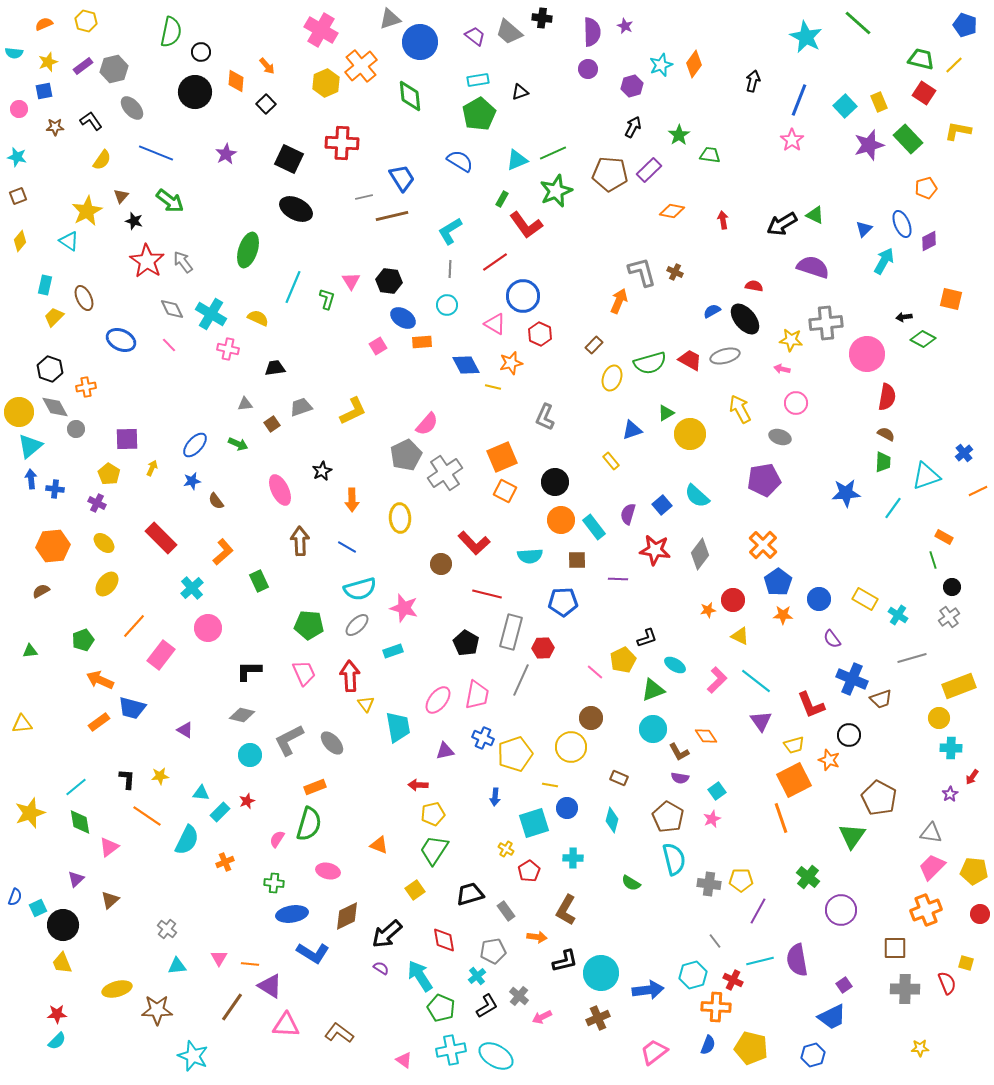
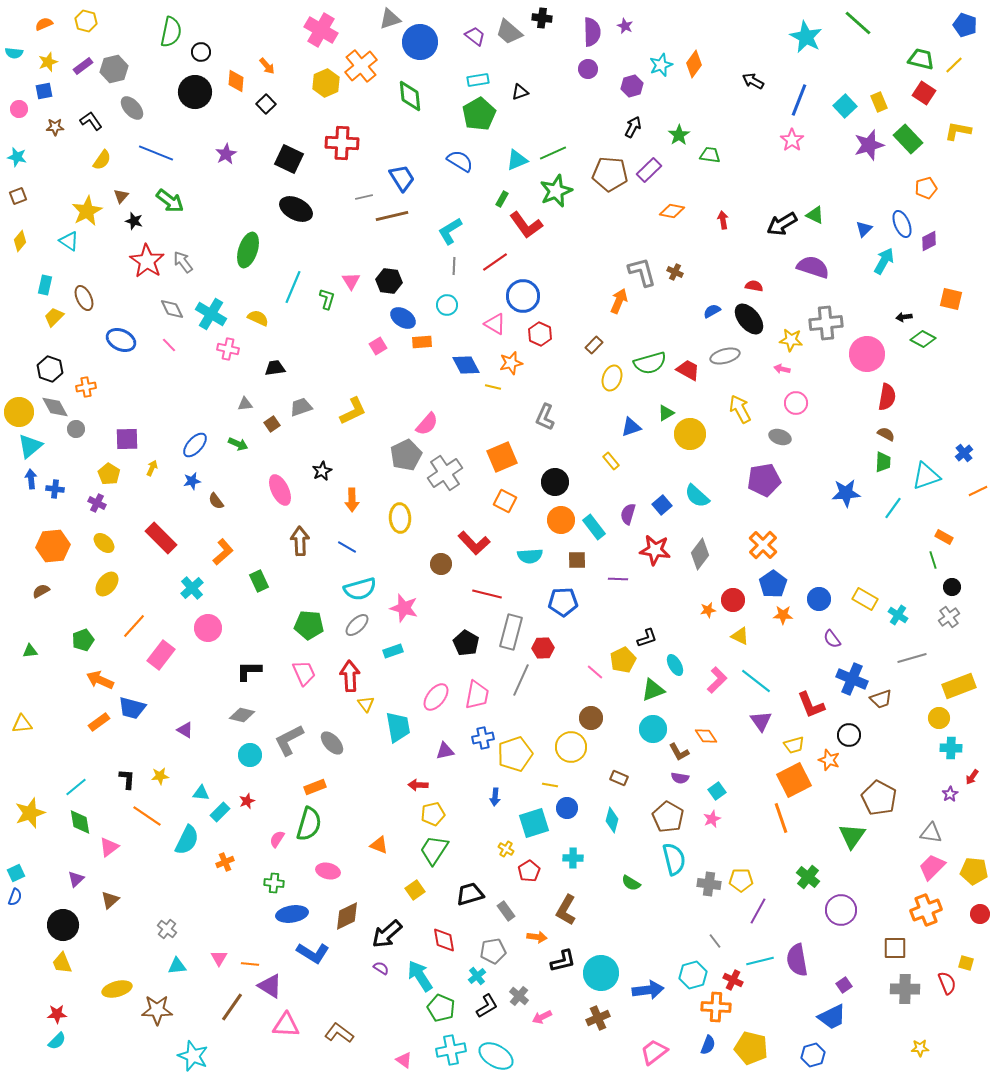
black arrow at (753, 81): rotated 75 degrees counterclockwise
gray line at (450, 269): moved 4 px right, 3 px up
black ellipse at (745, 319): moved 4 px right
red trapezoid at (690, 360): moved 2 px left, 10 px down
blue triangle at (632, 430): moved 1 px left, 3 px up
orange square at (505, 491): moved 10 px down
blue pentagon at (778, 582): moved 5 px left, 2 px down
cyan ellipse at (675, 665): rotated 30 degrees clockwise
pink ellipse at (438, 700): moved 2 px left, 3 px up
blue cross at (483, 738): rotated 35 degrees counterclockwise
cyan square at (38, 908): moved 22 px left, 35 px up
black L-shape at (565, 961): moved 2 px left
